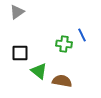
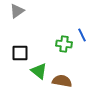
gray triangle: moved 1 px up
